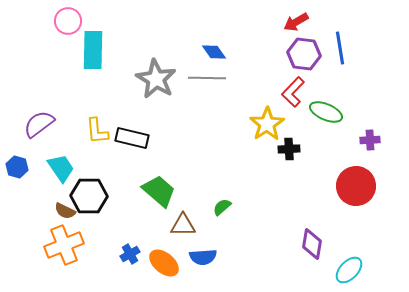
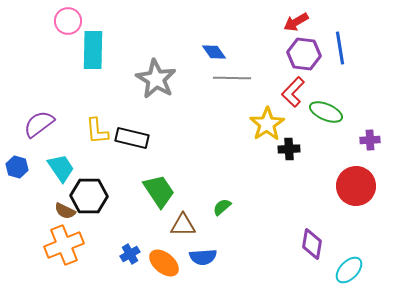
gray line: moved 25 px right
green trapezoid: rotated 15 degrees clockwise
